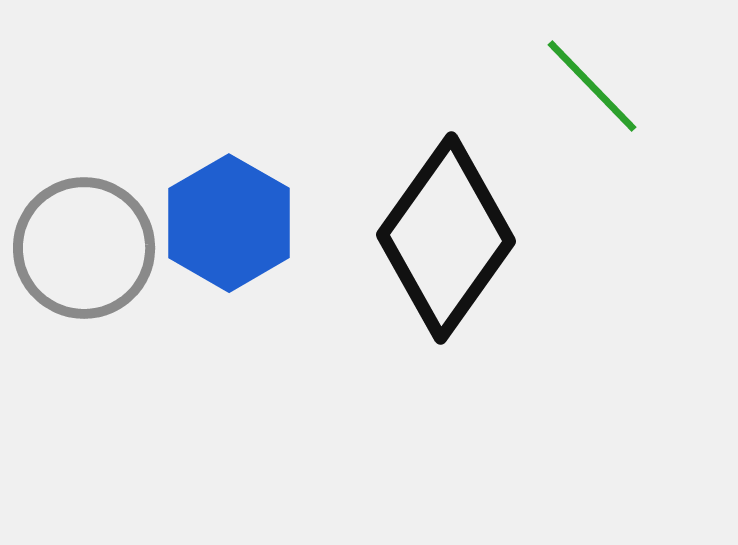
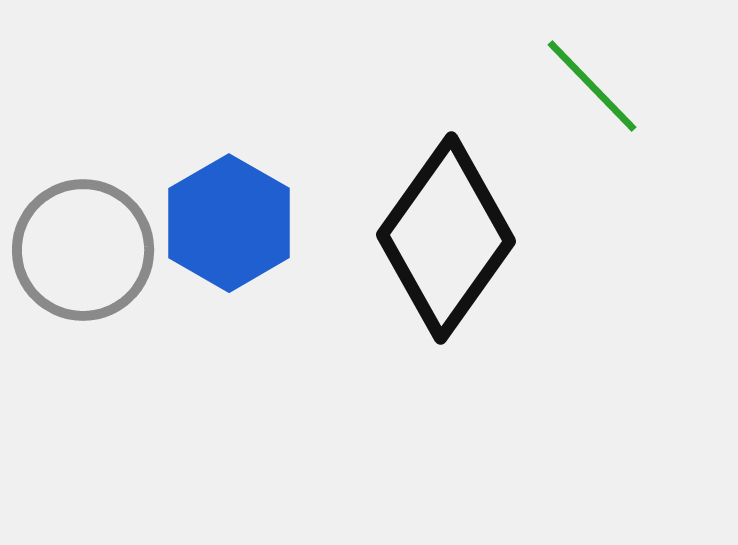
gray circle: moved 1 px left, 2 px down
